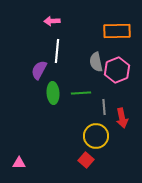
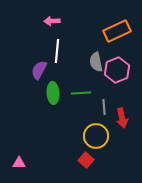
orange rectangle: rotated 24 degrees counterclockwise
